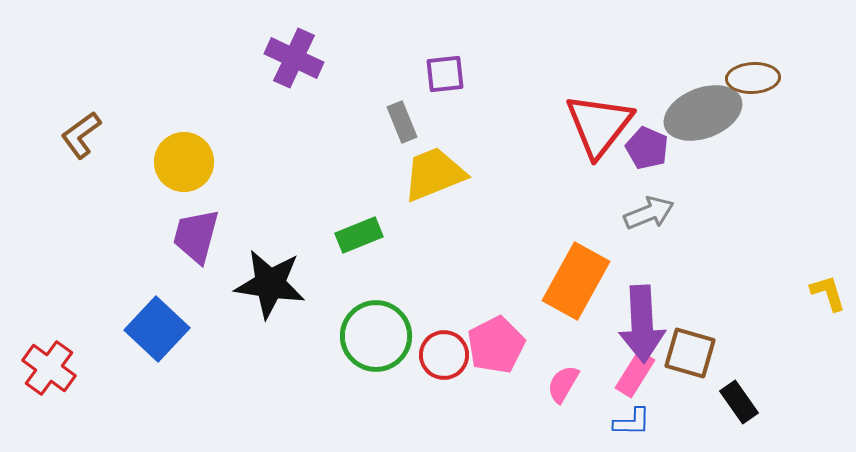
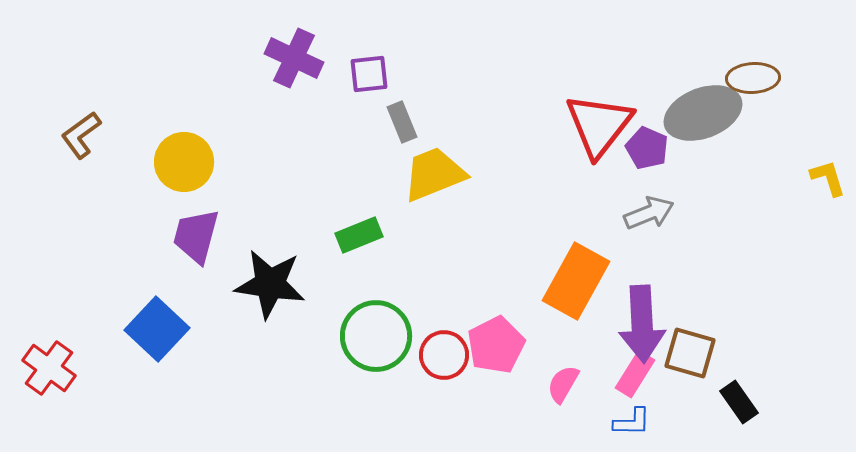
purple square: moved 76 px left
yellow L-shape: moved 115 px up
